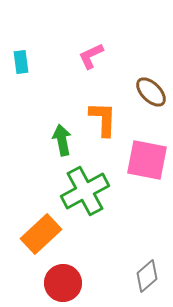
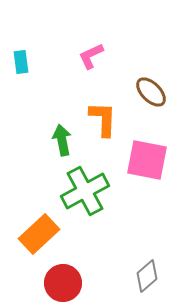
orange rectangle: moved 2 px left
